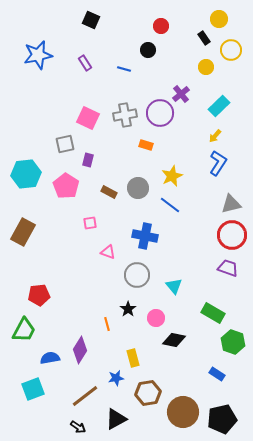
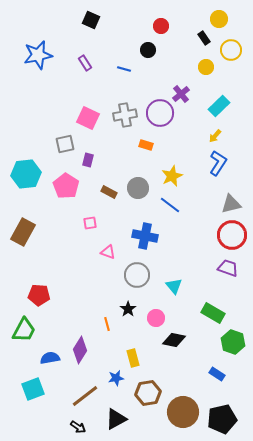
red pentagon at (39, 295): rotated 10 degrees clockwise
